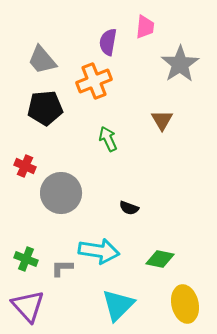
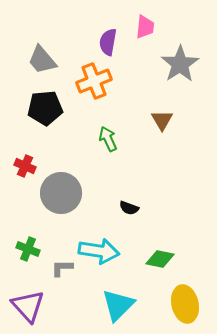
green cross: moved 2 px right, 10 px up
